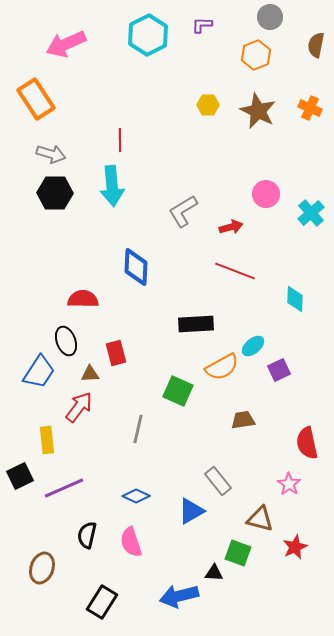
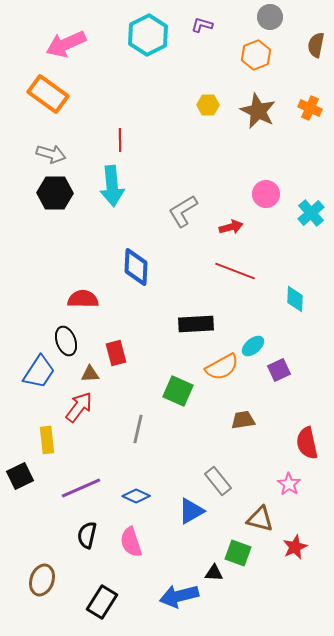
purple L-shape at (202, 25): rotated 15 degrees clockwise
orange rectangle at (36, 99): moved 12 px right, 5 px up; rotated 21 degrees counterclockwise
purple line at (64, 488): moved 17 px right
brown ellipse at (42, 568): moved 12 px down
